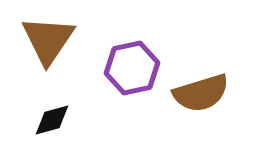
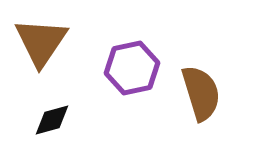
brown triangle: moved 7 px left, 2 px down
brown semicircle: rotated 90 degrees counterclockwise
